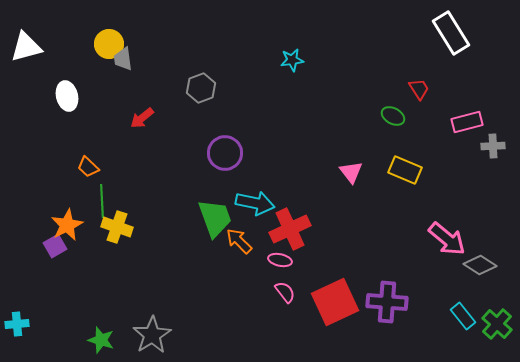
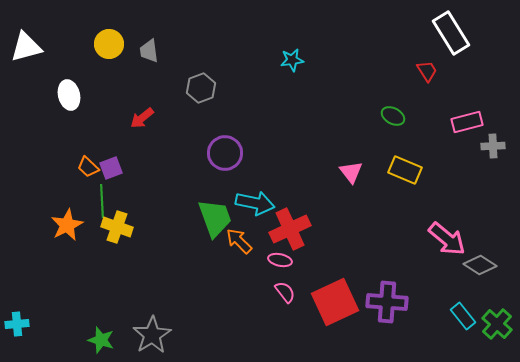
gray trapezoid: moved 26 px right, 8 px up
red trapezoid: moved 8 px right, 18 px up
white ellipse: moved 2 px right, 1 px up
purple square: moved 56 px right, 78 px up; rotated 10 degrees clockwise
